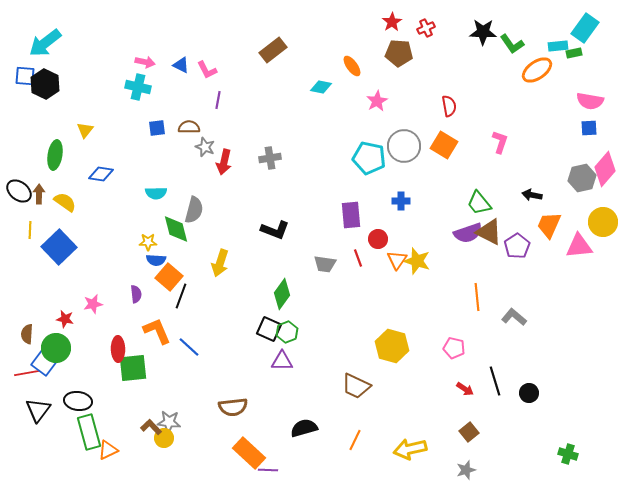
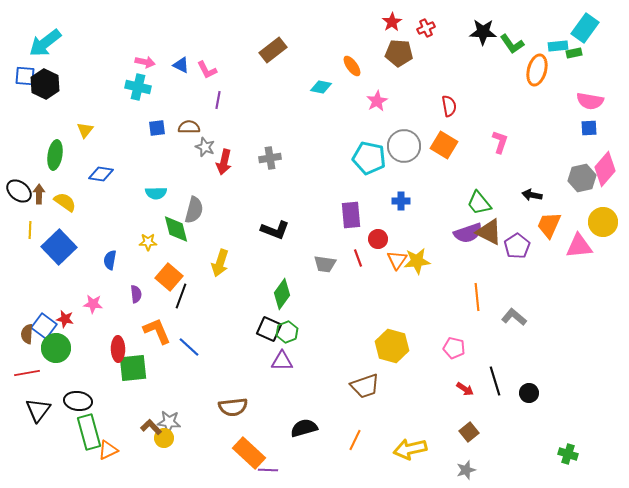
orange ellipse at (537, 70): rotated 40 degrees counterclockwise
blue semicircle at (156, 260): moved 46 px left; rotated 96 degrees clockwise
yellow star at (417, 261): rotated 24 degrees counterclockwise
pink star at (93, 304): rotated 18 degrees clockwise
blue square at (44, 363): moved 37 px up
brown trapezoid at (356, 386): moved 9 px right; rotated 44 degrees counterclockwise
